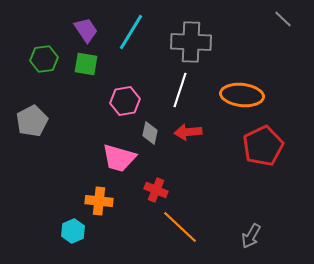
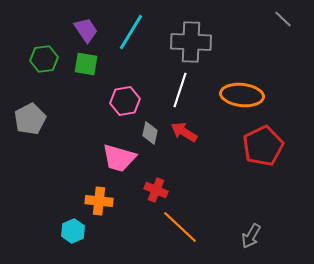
gray pentagon: moved 2 px left, 2 px up
red arrow: moved 4 px left; rotated 36 degrees clockwise
